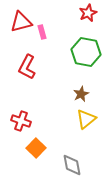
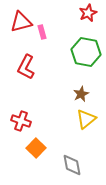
red L-shape: moved 1 px left
